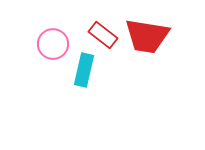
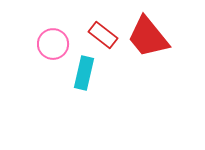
red trapezoid: moved 1 px right, 1 px down; rotated 42 degrees clockwise
cyan rectangle: moved 3 px down
